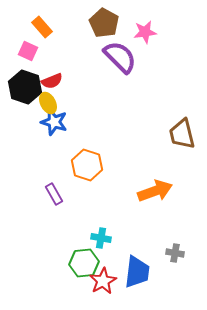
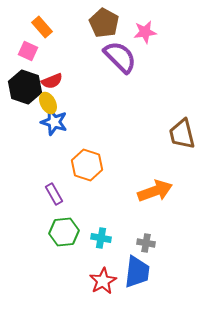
gray cross: moved 29 px left, 10 px up
green hexagon: moved 20 px left, 31 px up
